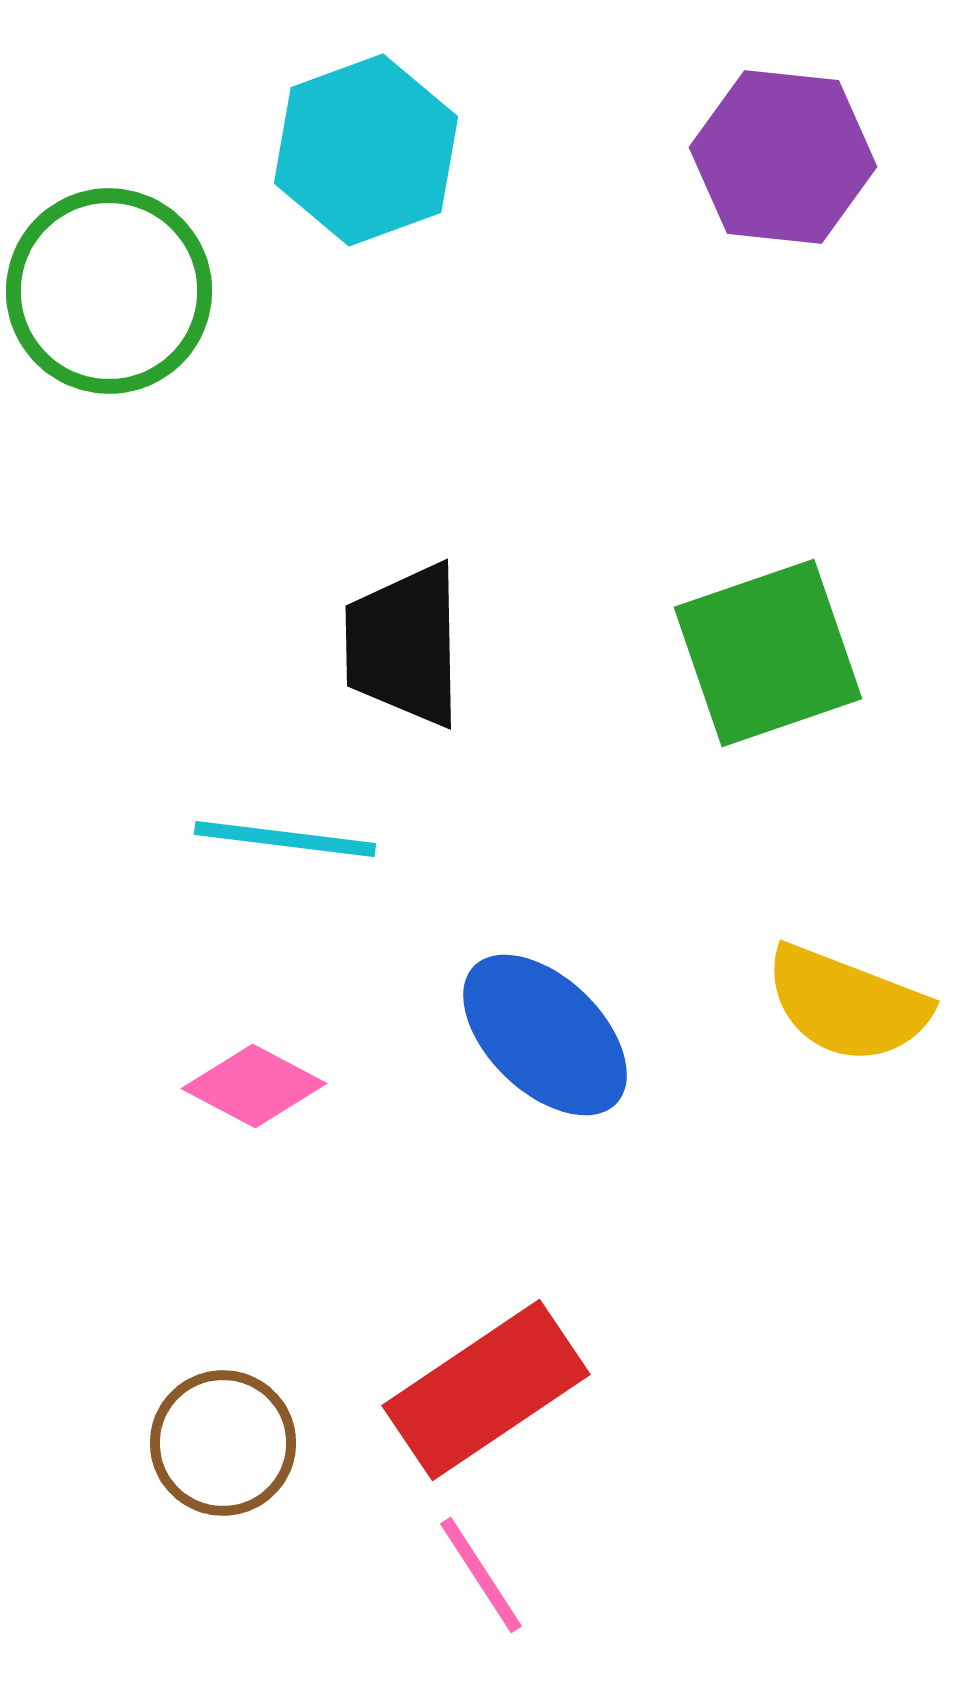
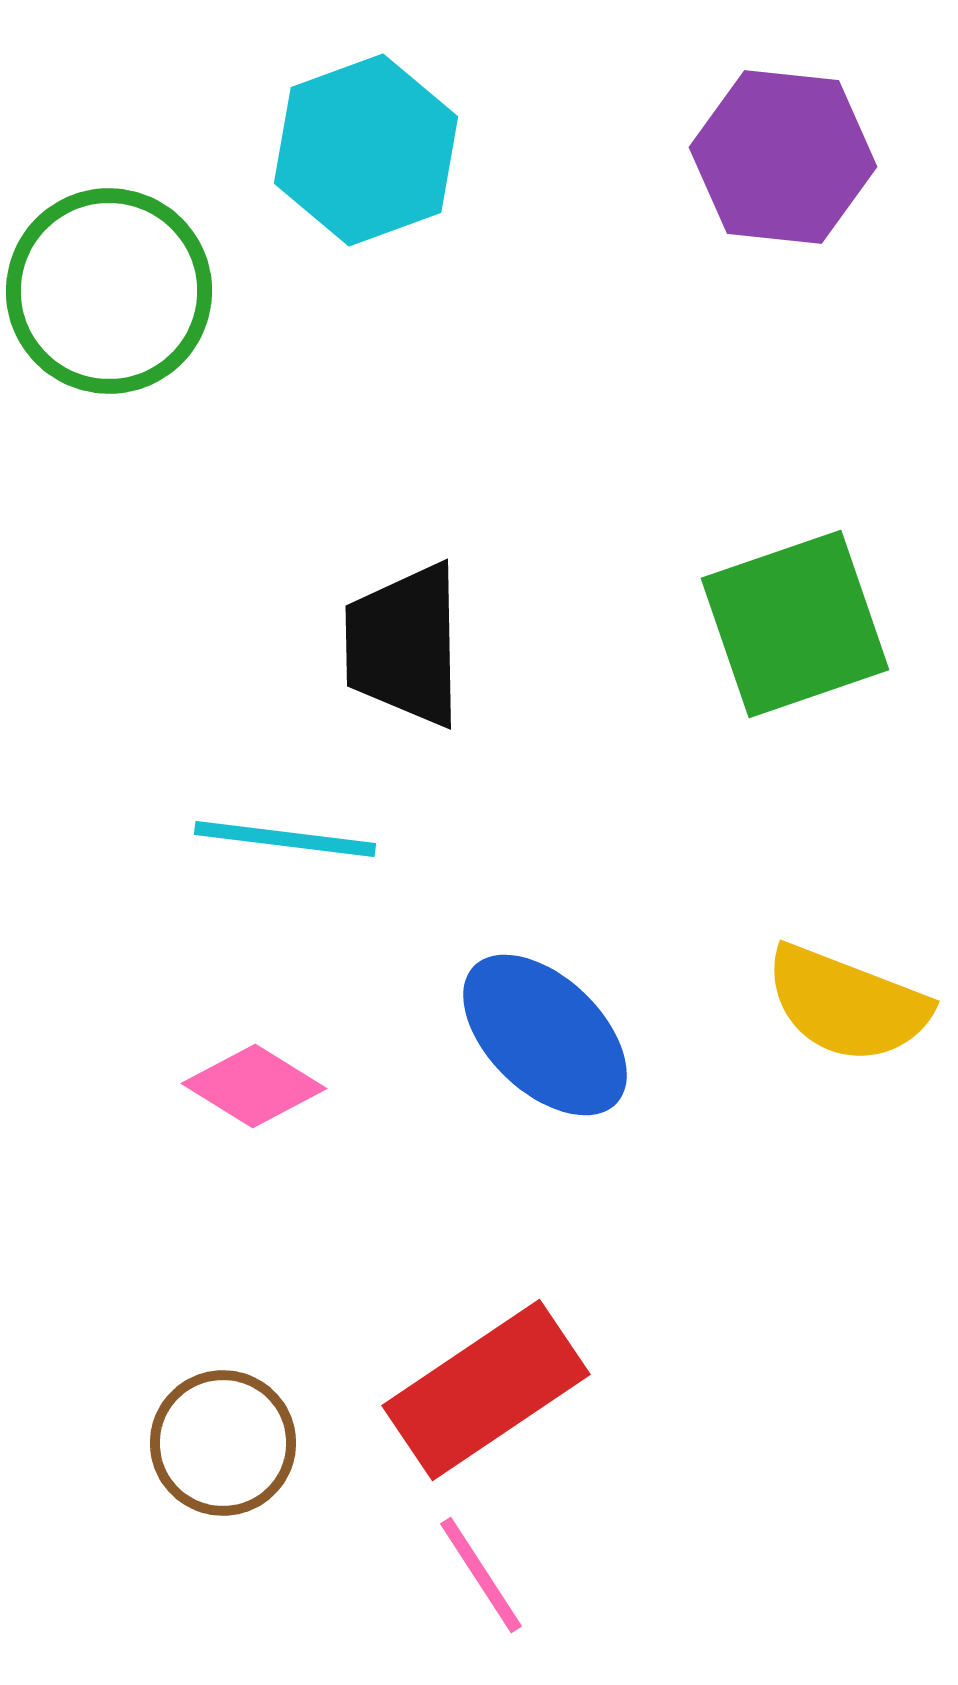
green square: moved 27 px right, 29 px up
pink diamond: rotated 4 degrees clockwise
